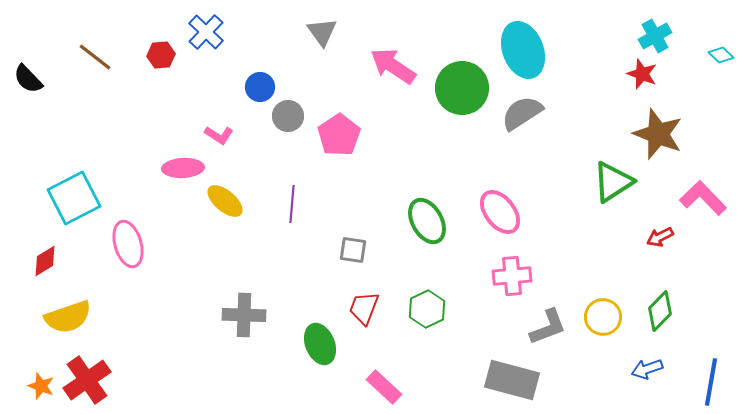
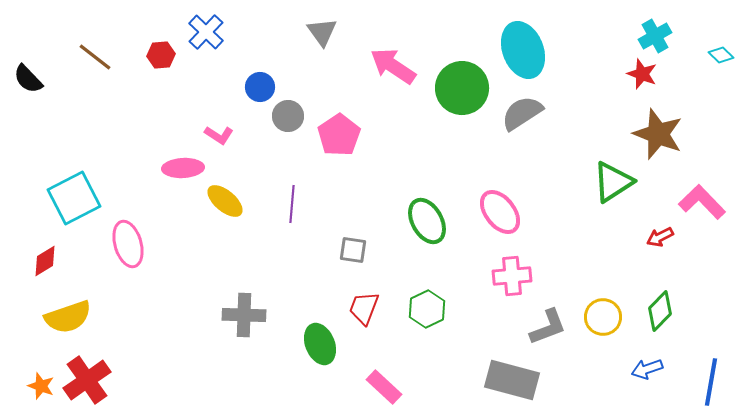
pink L-shape at (703, 198): moved 1 px left, 4 px down
